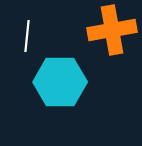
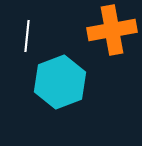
cyan hexagon: rotated 21 degrees counterclockwise
